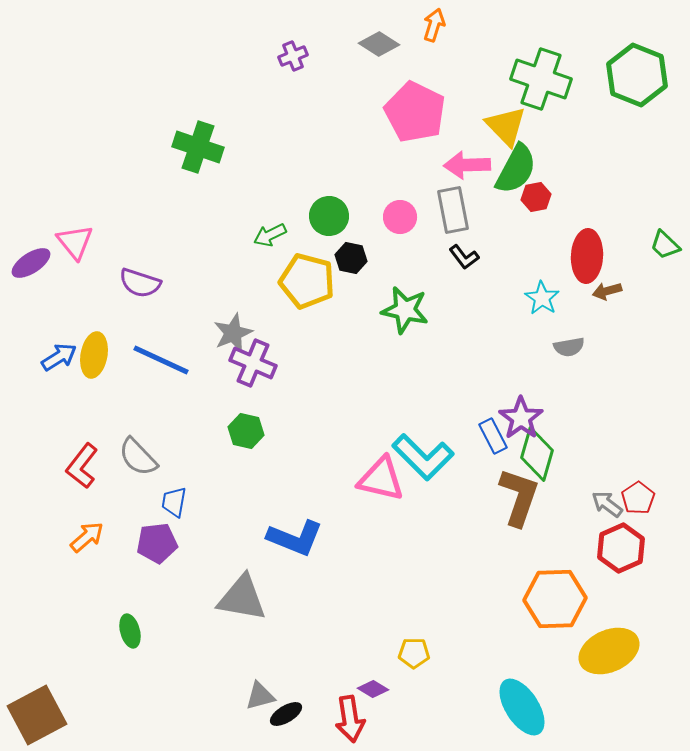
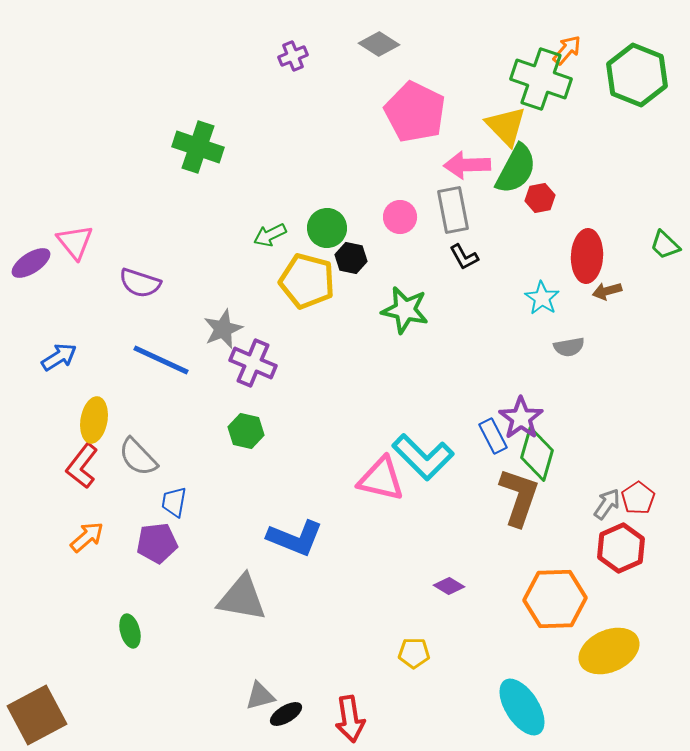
orange arrow at (434, 25): moved 133 px right, 25 px down; rotated 24 degrees clockwise
red hexagon at (536, 197): moved 4 px right, 1 px down
green circle at (329, 216): moved 2 px left, 12 px down
black L-shape at (464, 257): rotated 8 degrees clockwise
gray star at (233, 333): moved 10 px left, 4 px up
yellow ellipse at (94, 355): moved 65 px down
gray arrow at (607, 504): rotated 88 degrees clockwise
purple diamond at (373, 689): moved 76 px right, 103 px up
